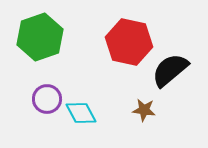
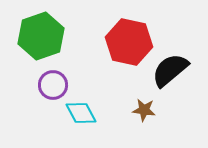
green hexagon: moved 1 px right, 1 px up
purple circle: moved 6 px right, 14 px up
